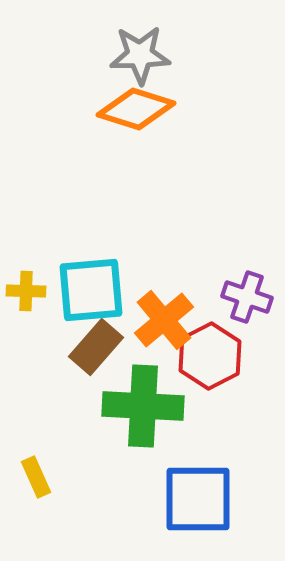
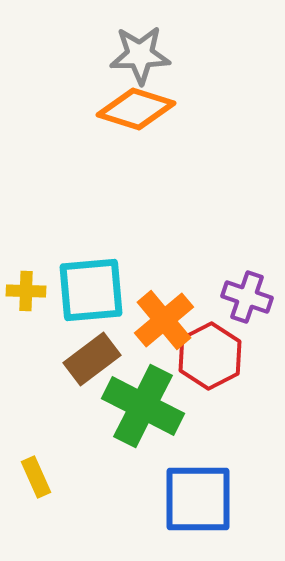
brown rectangle: moved 4 px left, 12 px down; rotated 12 degrees clockwise
green cross: rotated 24 degrees clockwise
